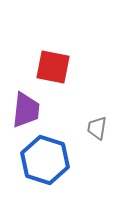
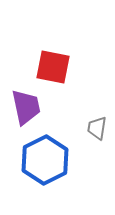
purple trapezoid: moved 3 px up; rotated 18 degrees counterclockwise
blue hexagon: rotated 15 degrees clockwise
